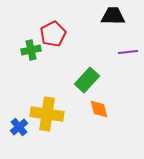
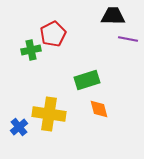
purple line: moved 13 px up; rotated 18 degrees clockwise
green rectangle: rotated 30 degrees clockwise
yellow cross: moved 2 px right
